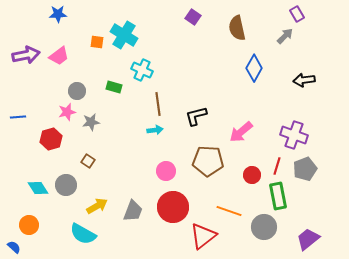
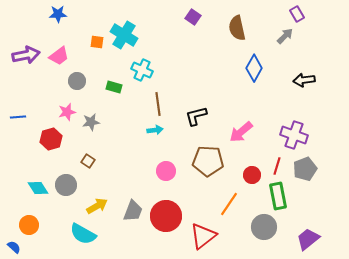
gray circle at (77, 91): moved 10 px up
red circle at (173, 207): moved 7 px left, 9 px down
orange line at (229, 211): moved 7 px up; rotated 75 degrees counterclockwise
